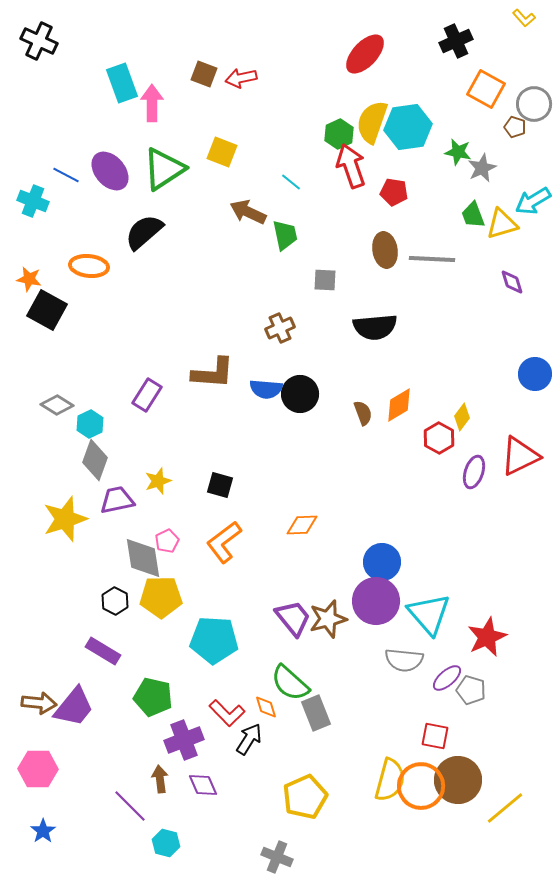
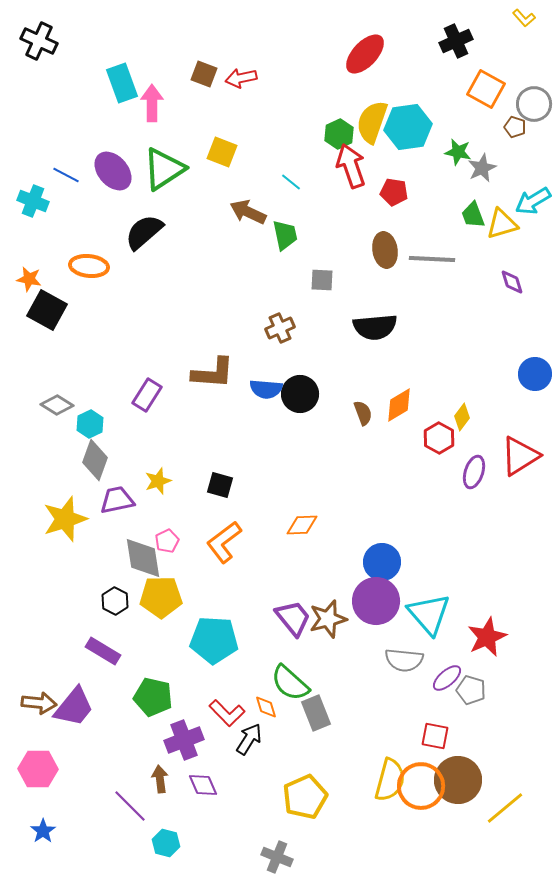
purple ellipse at (110, 171): moved 3 px right
gray square at (325, 280): moved 3 px left
red triangle at (520, 456): rotated 6 degrees counterclockwise
